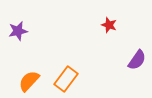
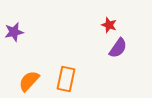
purple star: moved 4 px left, 1 px down
purple semicircle: moved 19 px left, 12 px up
orange rectangle: rotated 25 degrees counterclockwise
